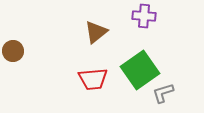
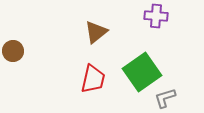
purple cross: moved 12 px right
green square: moved 2 px right, 2 px down
red trapezoid: rotated 72 degrees counterclockwise
gray L-shape: moved 2 px right, 5 px down
